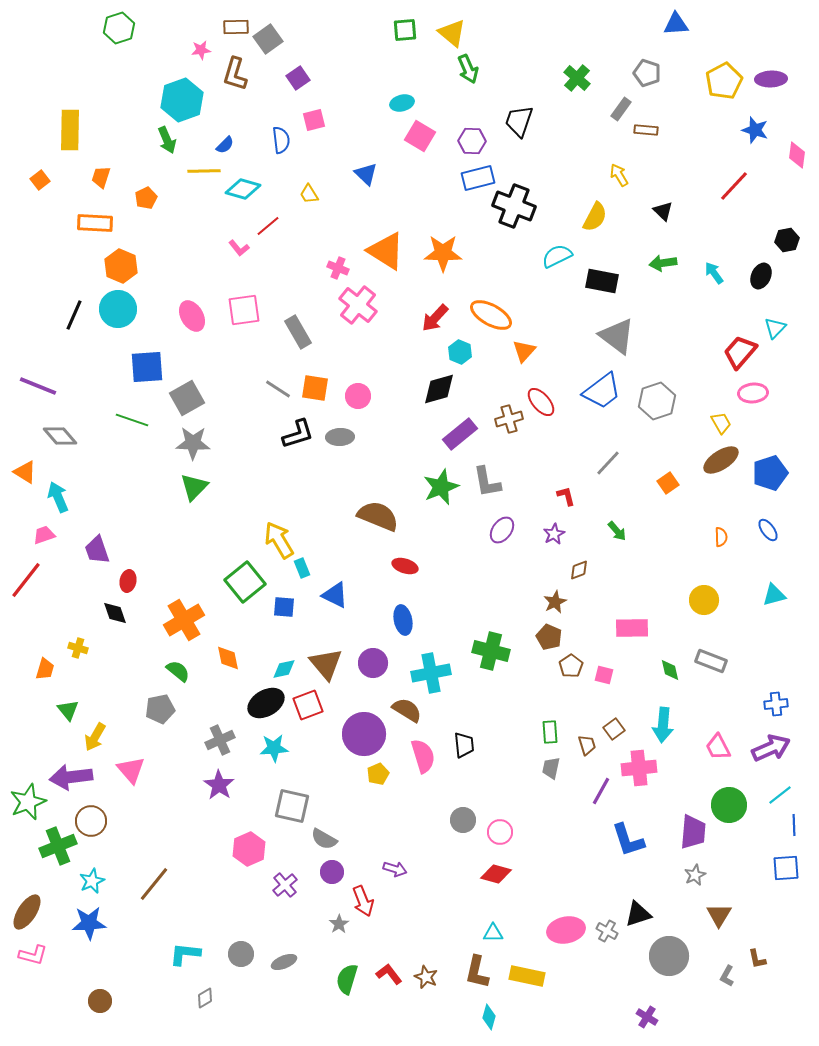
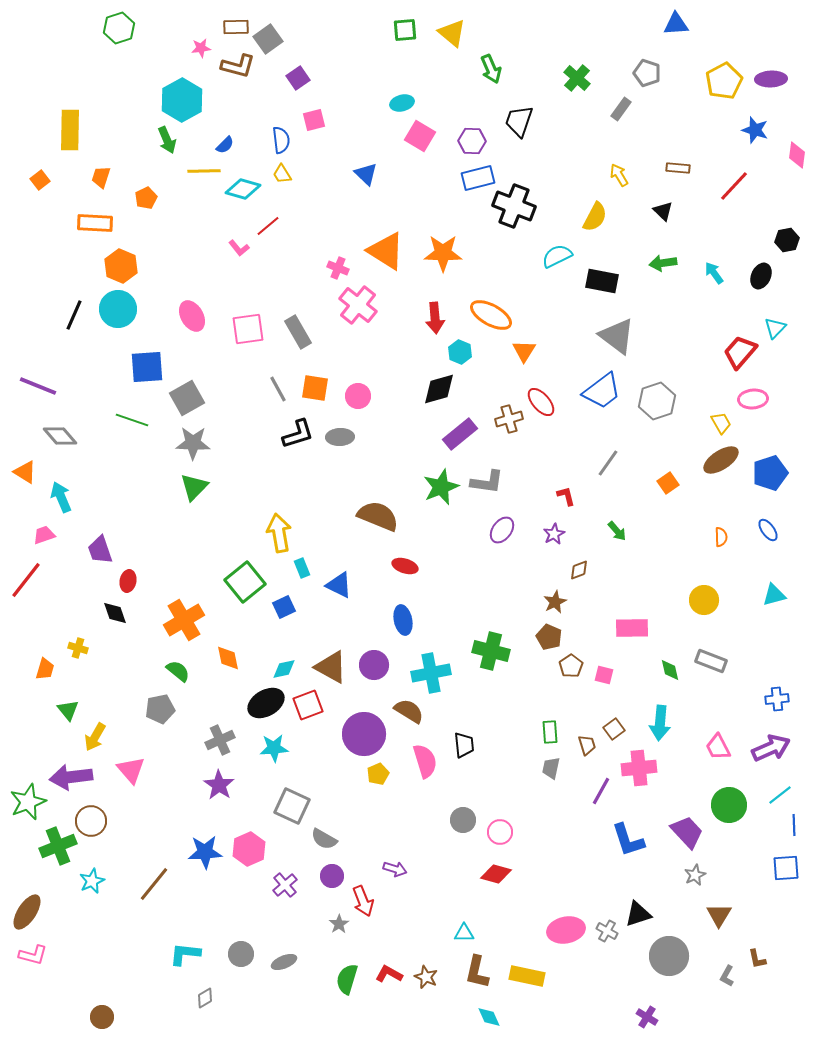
pink star at (201, 50): moved 2 px up
green arrow at (468, 69): moved 23 px right
brown L-shape at (235, 74): moved 3 px right, 8 px up; rotated 92 degrees counterclockwise
cyan hexagon at (182, 100): rotated 9 degrees counterclockwise
brown rectangle at (646, 130): moved 32 px right, 38 px down
yellow trapezoid at (309, 194): moved 27 px left, 20 px up
pink square at (244, 310): moved 4 px right, 19 px down
red arrow at (435, 318): rotated 48 degrees counterclockwise
orange triangle at (524, 351): rotated 10 degrees counterclockwise
gray line at (278, 389): rotated 28 degrees clockwise
pink ellipse at (753, 393): moved 6 px down
gray line at (608, 463): rotated 8 degrees counterclockwise
gray L-shape at (487, 482): rotated 72 degrees counterclockwise
cyan arrow at (58, 497): moved 3 px right
yellow arrow at (279, 540): moved 7 px up; rotated 21 degrees clockwise
purple trapezoid at (97, 550): moved 3 px right
blue triangle at (335, 595): moved 4 px right, 10 px up
blue square at (284, 607): rotated 30 degrees counterclockwise
purple circle at (373, 663): moved 1 px right, 2 px down
brown triangle at (326, 664): moved 5 px right, 3 px down; rotated 21 degrees counterclockwise
blue cross at (776, 704): moved 1 px right, 5 px up
brown semicircle at (407, 710): moved 2 px right, 1 px down
cyan arrow at (663, 725): moved 3 px left, 2 px up
pink semicircle at (423, 756): moved 2 px right, 5 px down
gray square at (292, 806): rotated 12 degrees clockwise
purple trapezoid at (693, 832): moved 6 px left; rotated 48 degrees counterclockwise
purple circle at (332, 872): moved 4 px down
blue star at (89, 923): moved 116 px right, 71 px up
cyan triangle at (493, 933): moved 29 px left
red L-shape at (389, 974): rotated 24 degrees counterclockwise
brown circle at (100, 1001): moved 2 px right, 16 px down
cyan diamond at (489, 1017): rotated 40 degrees counterclockwise
